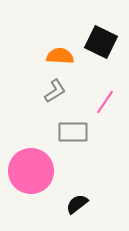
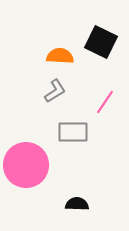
pink circle: moved 5 px left, 6 px up
black semicircle: rotated 40 degrees clockwise
